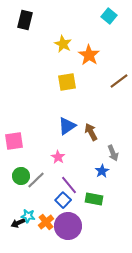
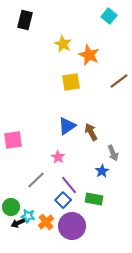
orange star: rotated 10 degrees counterclockwise
yellow square: moved 4 px right
pink square: moved 1 px left, 1 px up
green circle: moved 10 px left, 31 px down
purple circle: moved 4 px right
